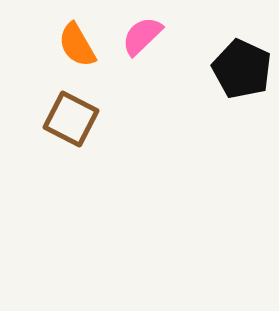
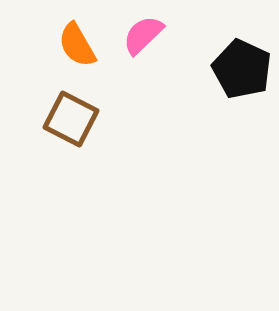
pink semicircle: moved 1 px right, 1 px up
